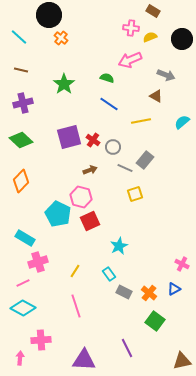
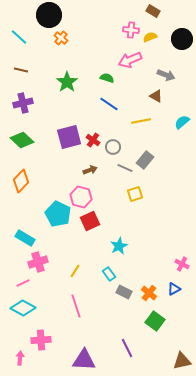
pink cross at (131, 28): moved 2 px down
green star at (64, 84): moved 3 px right, 2 px up
green diamond at (21, 140): moved 1 px right
